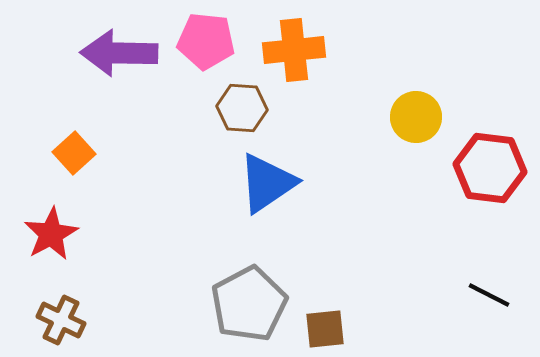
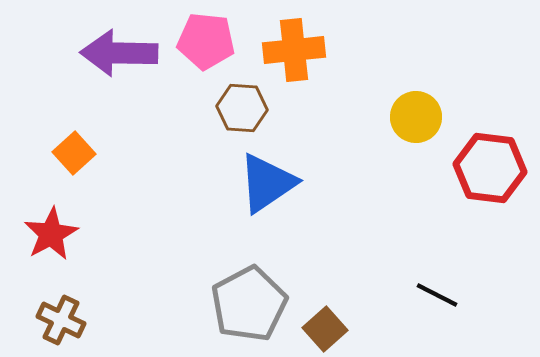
black line: moved 52 px left
brown square: rotated 36 degrees counterclockwise
